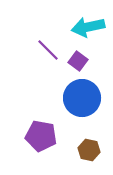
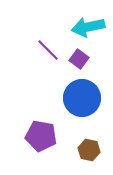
purple square: moved 1 px right, 2 px up
